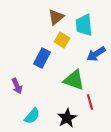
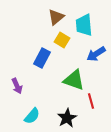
red line: moved 1 px right, 1 px up
